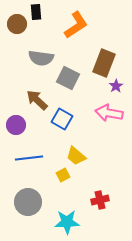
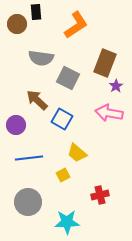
brown rectangle: moved 1 px right
yellow trapezoid: moved 1 px right, 3 px up
red cross: moved 5 px up
